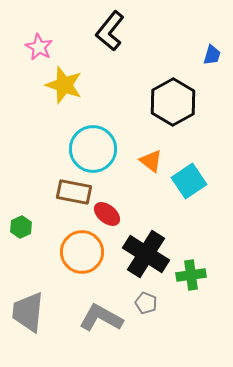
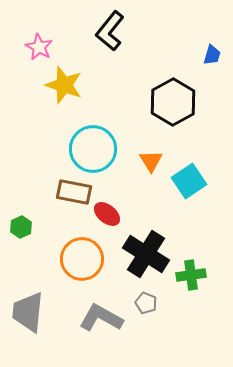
orange triangle: rotated 20 degrees clockwise
orange circle: moved 7 px down
